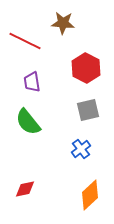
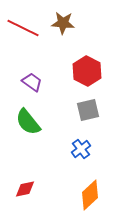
red line: moved 2 px left, 13 px up
red hexagon: moved 1 px right, 3 px down
purple trapezoid: rotated 135 degrees clockwise
